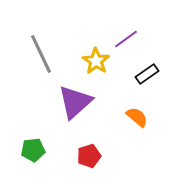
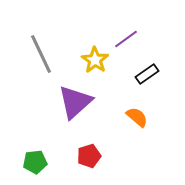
yellow star: moved 1 px left, 1 px up
green pentagon: moved 2 px right, 12 px down
